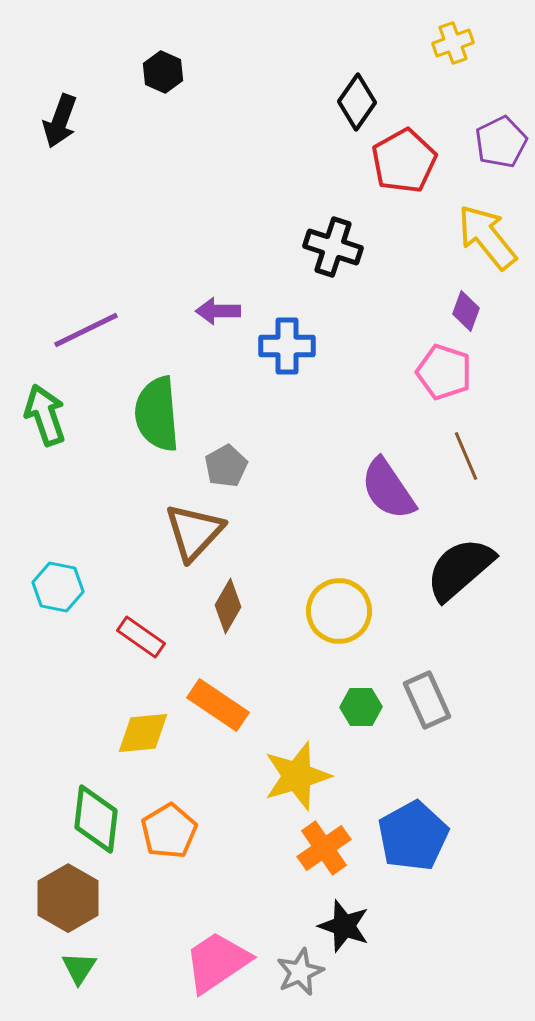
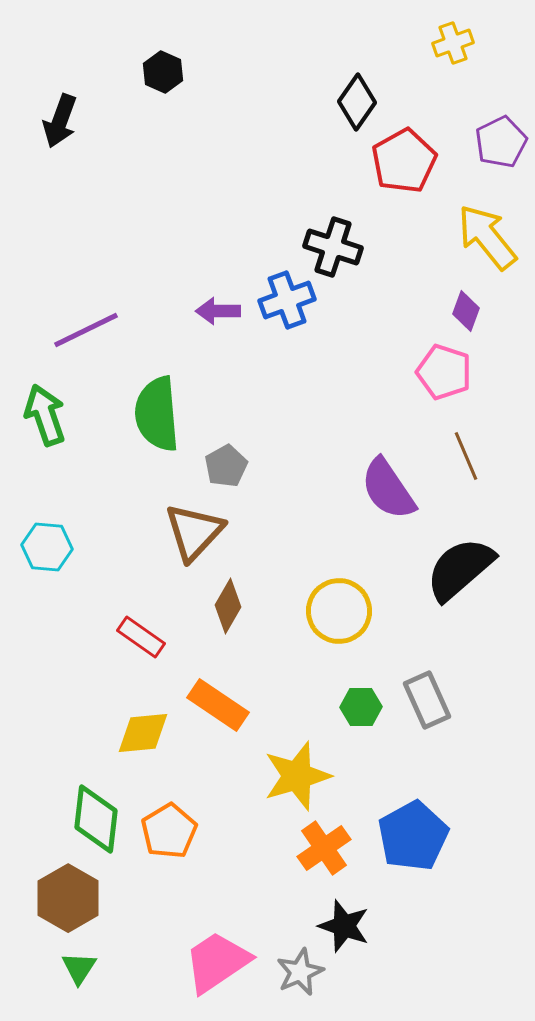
blue cross: moved 46 px up; rotated 20 degrees counterclockwise
cyan hexagon: moved 11 px left, 40 px up; rotated 6 degrees counterclockwise
